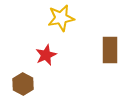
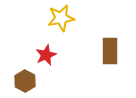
brown rectangle: moved 1 px down
brown hexagon: moved 2 px right, 3 px up
